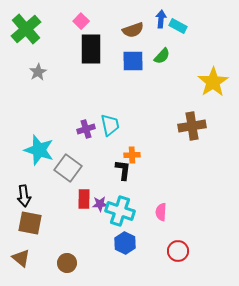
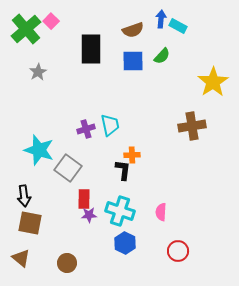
pink square: moved 30 px left
purple star: moved 11 px left, 11 px down
